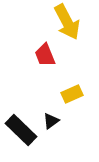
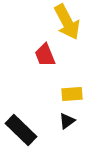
yellow rectangle: rotated 20 degrees clockwise
black triangle: moved 16 px right
